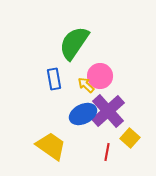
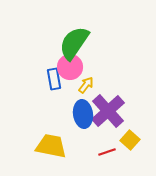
pink circle: moved 30 px left, 9 px up
yellow arrow: rotated 84 degrees clockwise
blue ellipse: rotated 72 degrees counterclockwise
yellow square: moved 2 px down
yellow trapezoid: rotated 24 degrees counterclockwise
red line: rotated 60 degrees clockwise
